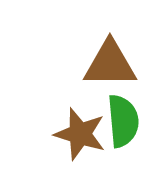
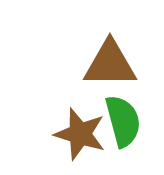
green semicircle: rotated 10 degrees counterclockwise
